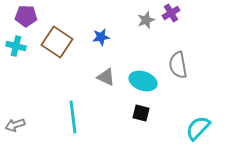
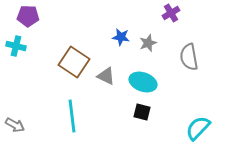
purple pentagon: moved 2 px right
gray star: moved 2 px right, 23 px down
blue star: moved 20 px right; rotated 18 degrees clockwise
brown square: moved 17 px right, 20 px down
gray semicircle: moved 11 px right, 8 px up
gray triangle: moved 1 px up
cyan ellipse: moved 1 px down
black square: moved 1 px right, 1 px up
cyan line: moved 1 px left, 1 px up
gray arrow: rotated 132 degrees counterclockwise
